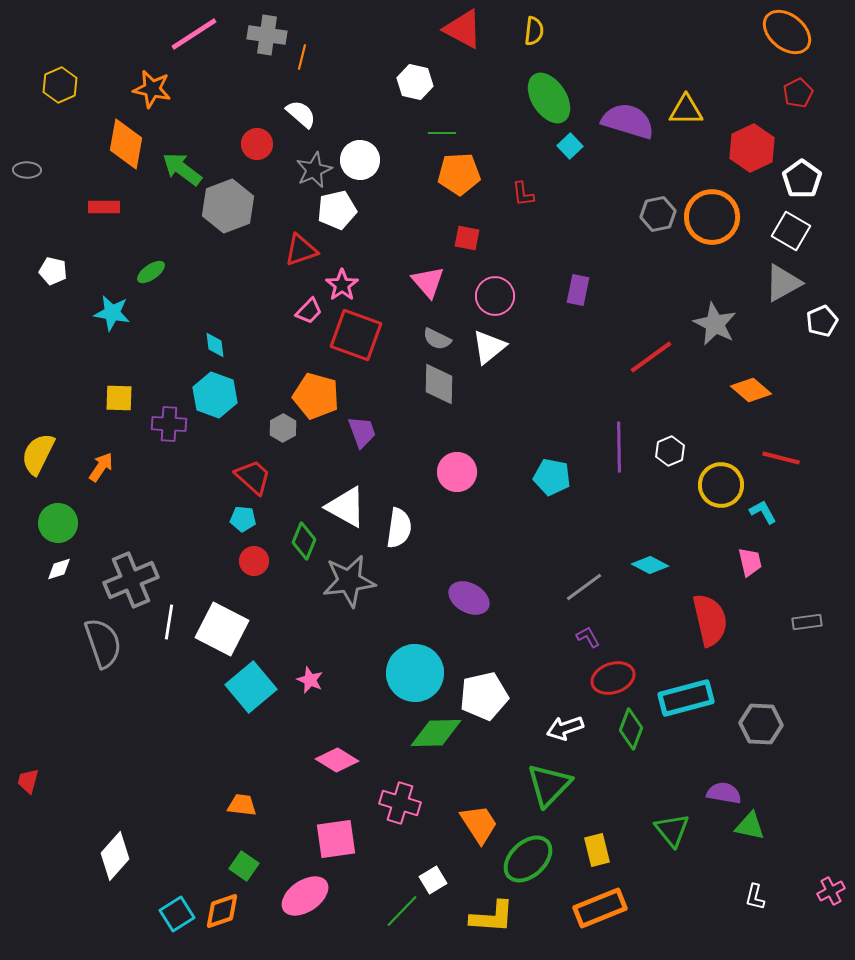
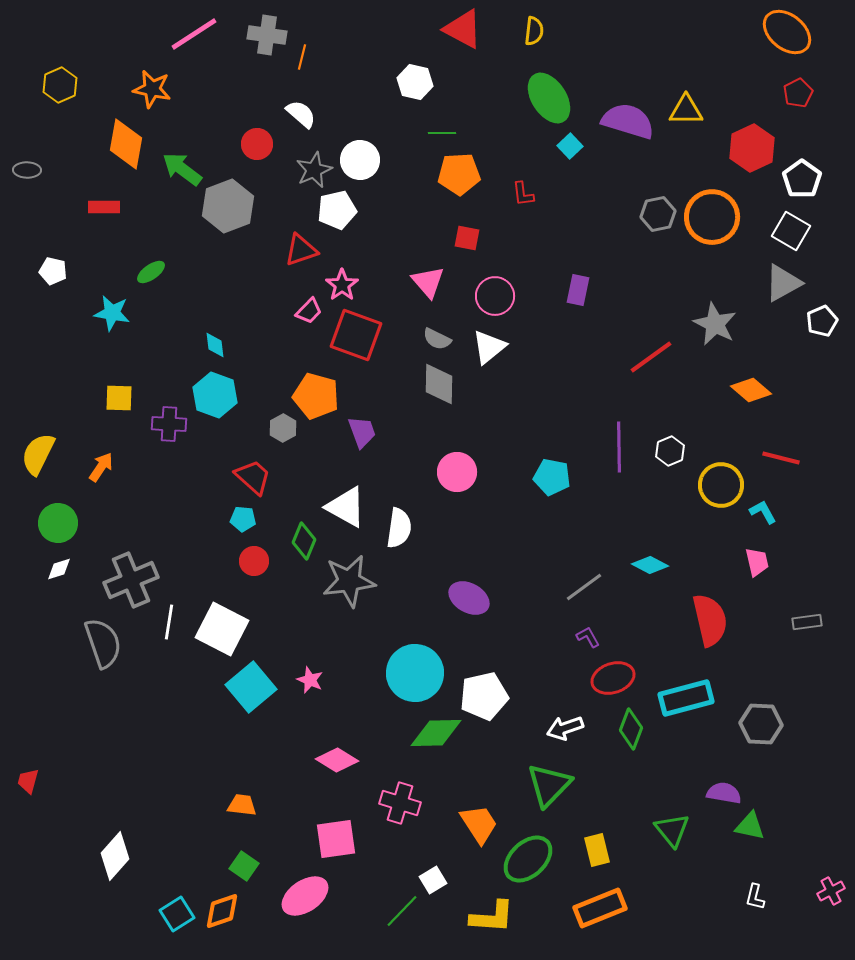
pink trapezoid at (750, 562): moved 7 px right
